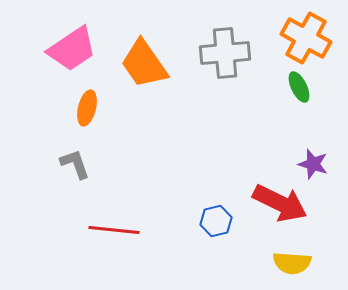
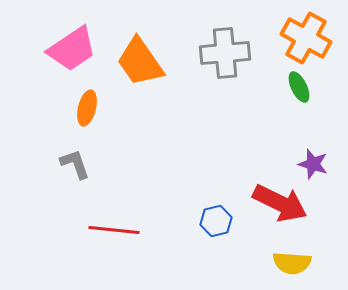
orange trapezoid: moved 4 px left, 2 px up
